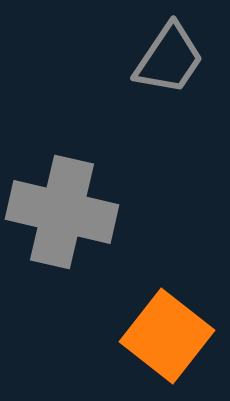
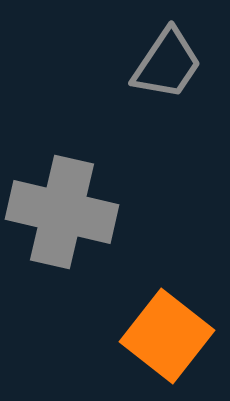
gray trapezoid: moved 2 px left, 5 px down
